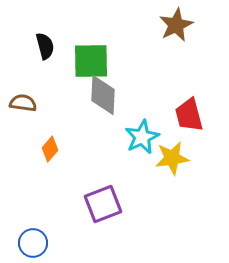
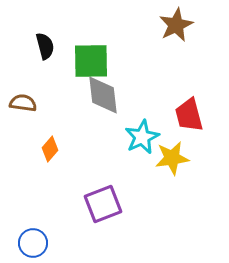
gray diamond: rotated 9 degrees counterclockwise
